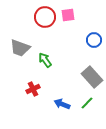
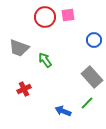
gray trapezoid: moved 1 px left
red cross: moved 9 px left
blue arrow: moved 1 px right, 7 px down
